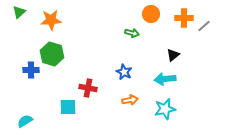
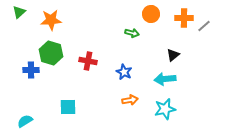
green hexagon: moved 1 px left, 1 px up
red cross: moved 27 px up
